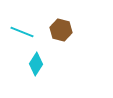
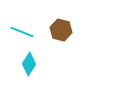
cyan diamond: moved 7 px left
